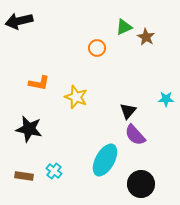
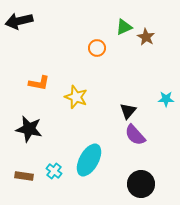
cyan ellipse: moved 16 px left
